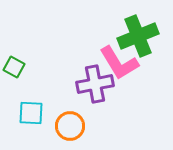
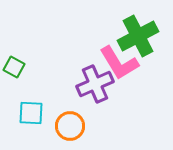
green cross: rotated 6 degrees counterclockwise
purple cross: rotated 12 degrees counterclockwise
